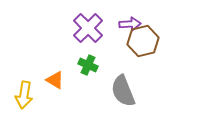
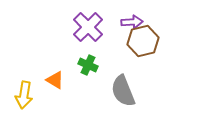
purple arrow: moved 2 px right, 2 px up
purple cross: moved 1 px up
